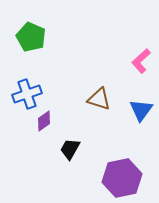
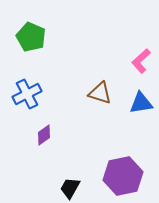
blue cross: rotated 8 degrees counterclockwise
brown triangle: moved 1 px right, 6 px up
blue triangle: moved 7 px up; rotated 45 degrees clockwise
purple diamond: moved 14 px down
black trapezoid: moved 39 px down
purple hexagon: moved 1 px right, 2 px up
